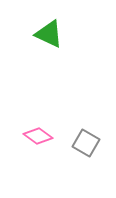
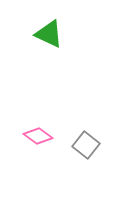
gray square: moved 2 px down; rotated 8 degrees clockwise
